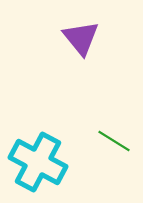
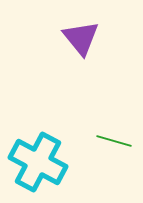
green line: rotated 16 degrees counterclockwise
